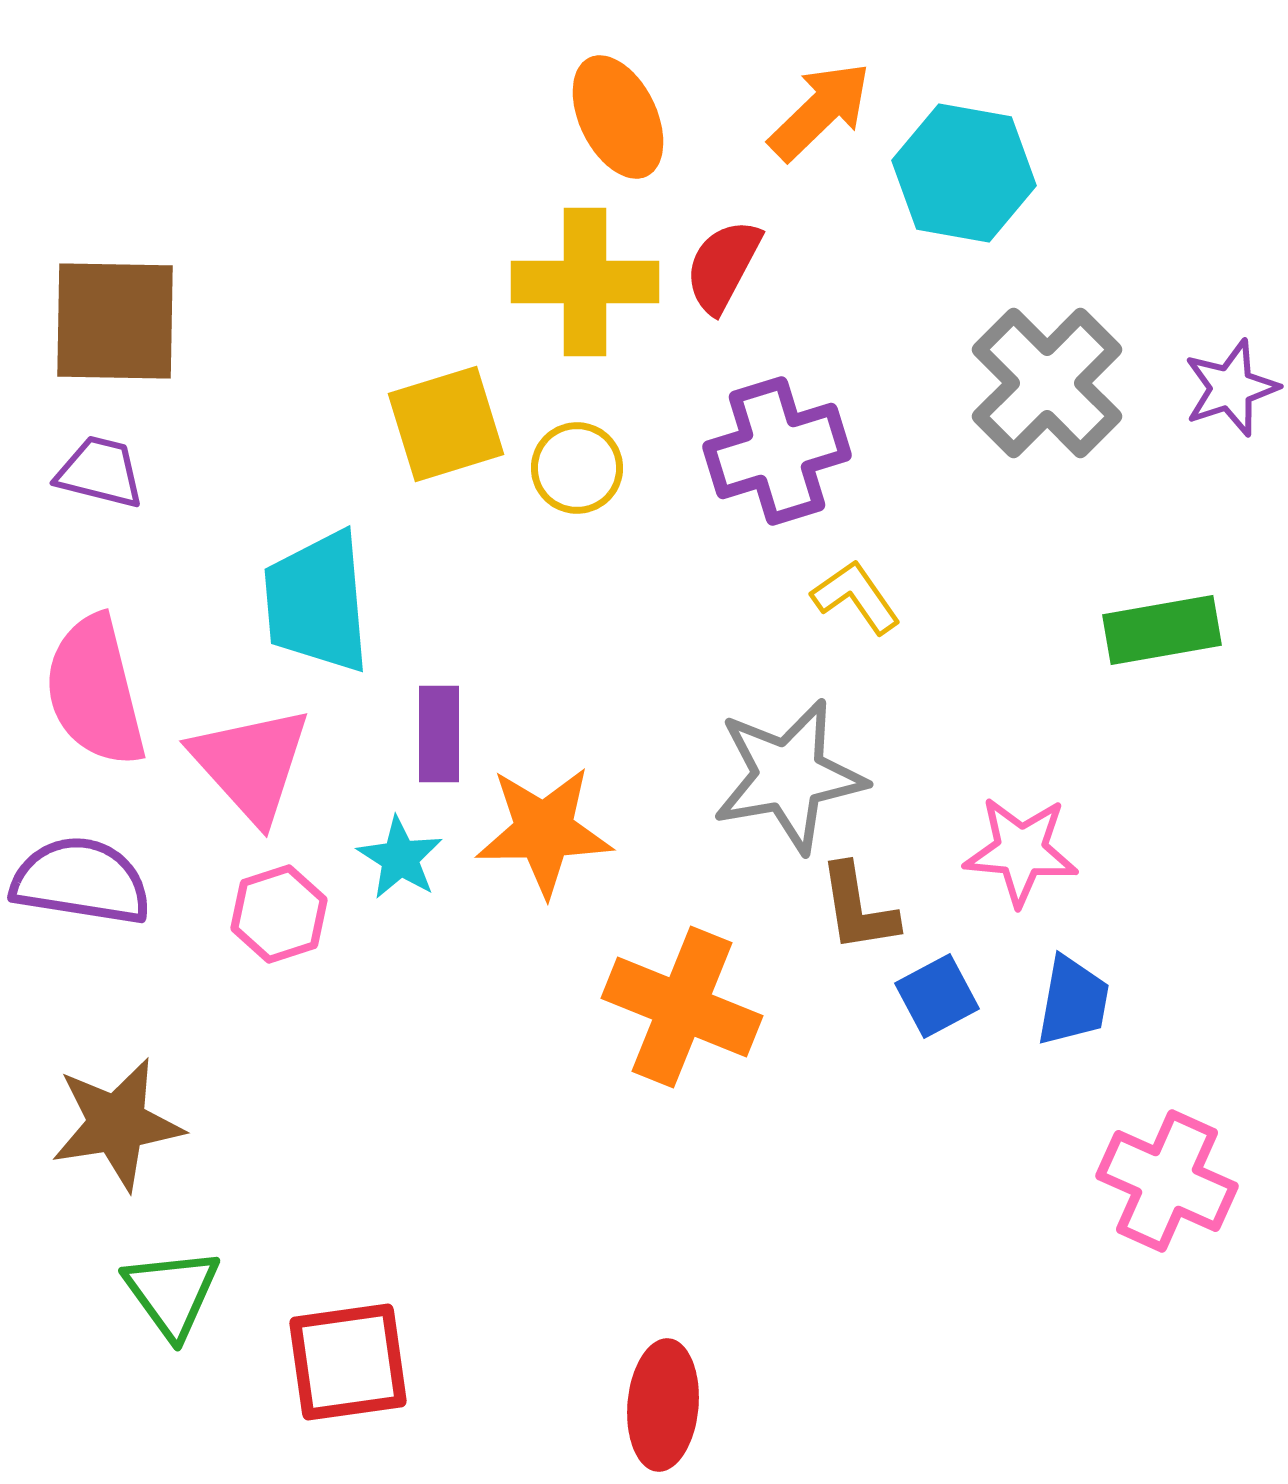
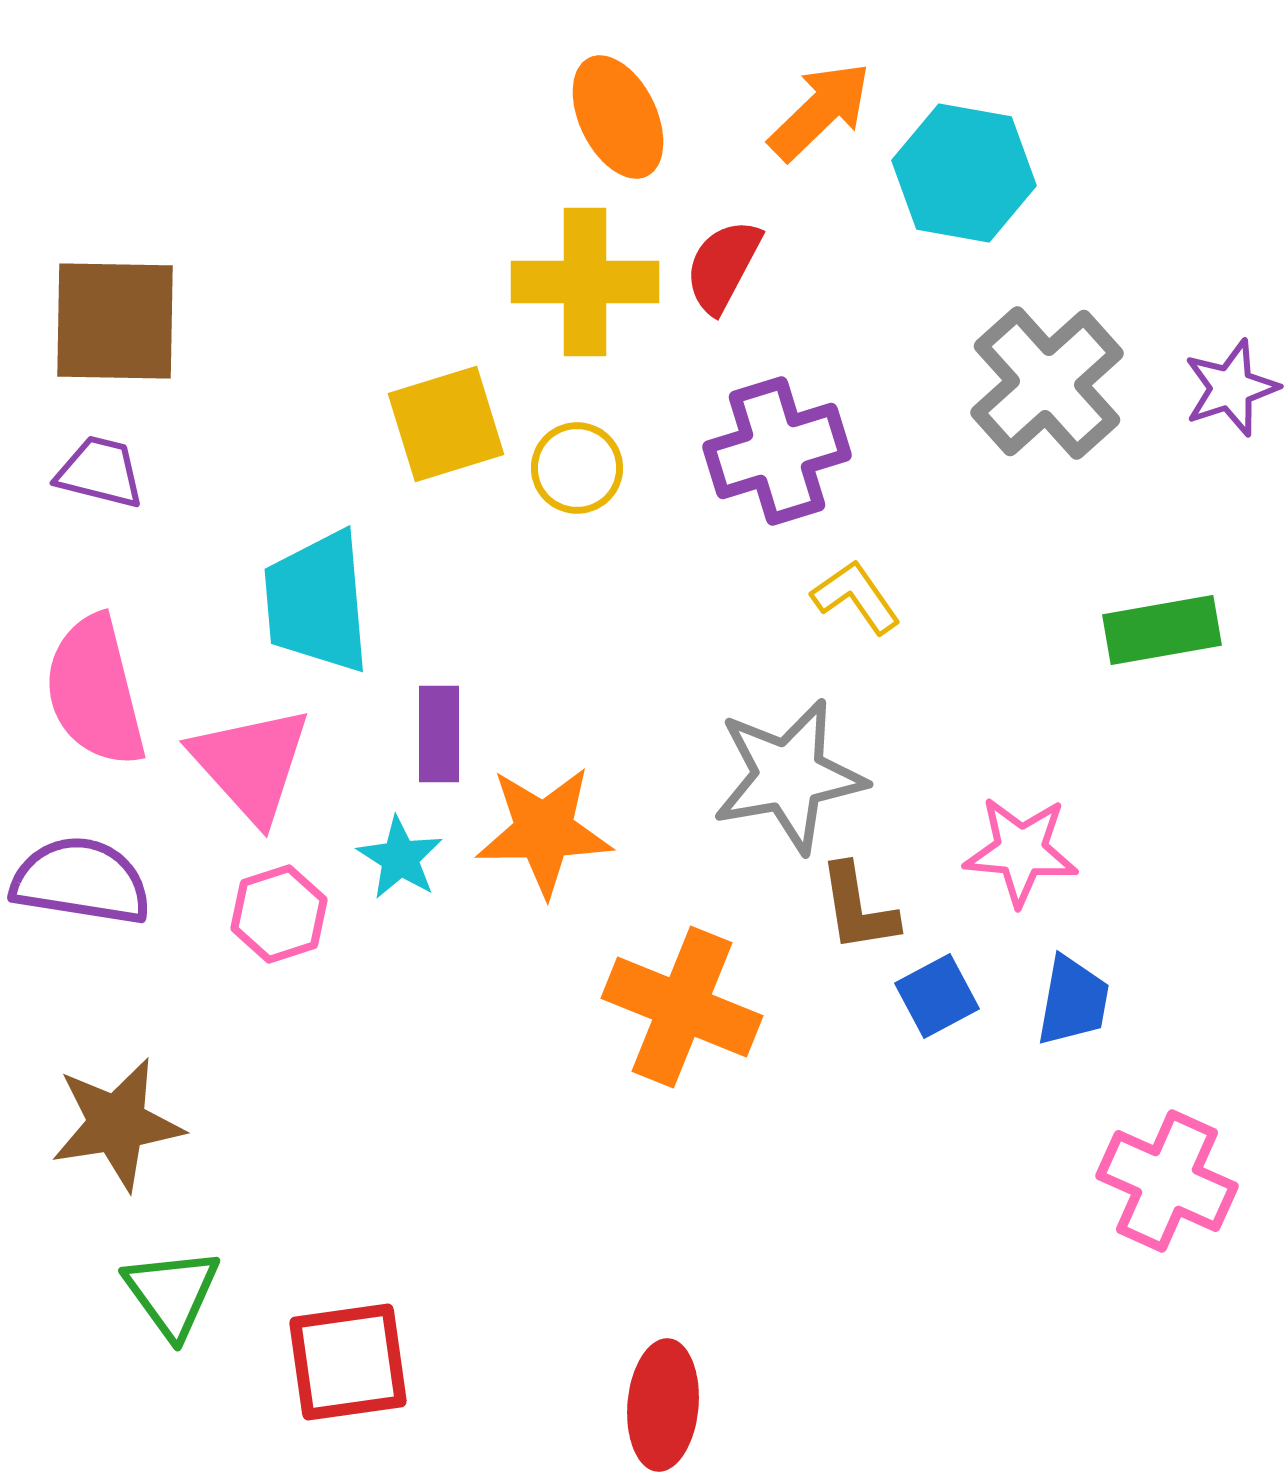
gray cross: rotated 3 degrees clockwise
